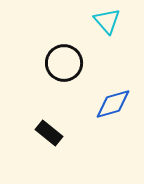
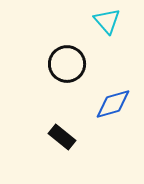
black circle: moved 3 px right, 1 px down
black rectangle: moved 13 px right, 4 px down
